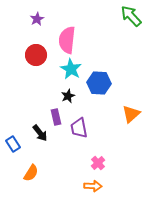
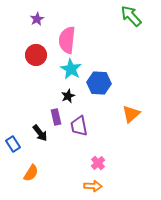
purple trapezoid: moved 2 px up
